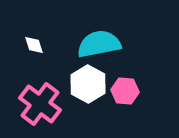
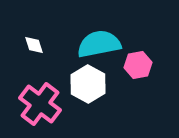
pink hexagon: moved 13 px right, 26 px up; rotated 16 degrees counterclockwise
